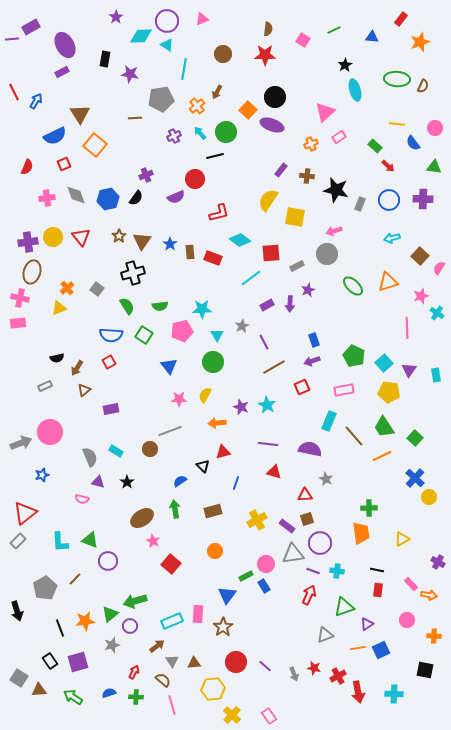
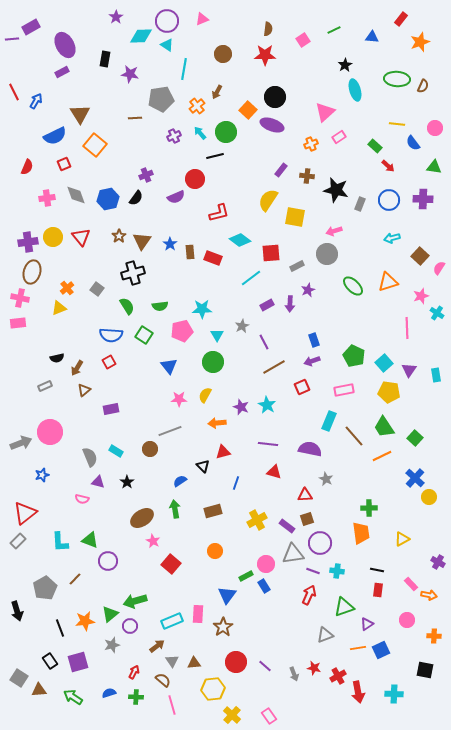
pink square at (303, 40): rotated 24 degrees clockwise
